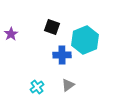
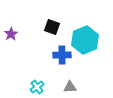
gray triangle: moved 2 px right, 2 px down; rotated 32 degrees clockwise
